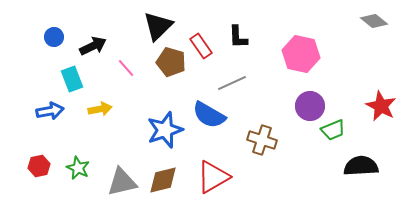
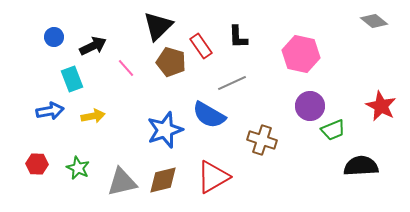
yellow arrow: moved 7 px left, 7 px down
red hexagon: moved 2 px left, 2 px up; rotated 15 degrees clockwise
